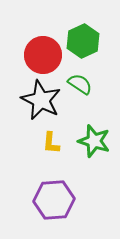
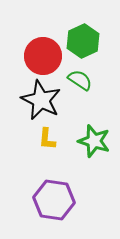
red circle: moved 1 px down
green semicircle: moved 4 px up
yellow L-shape: moved 4 px left, 4 px up
purple hexagon: rotated 12 degrees clockwise
